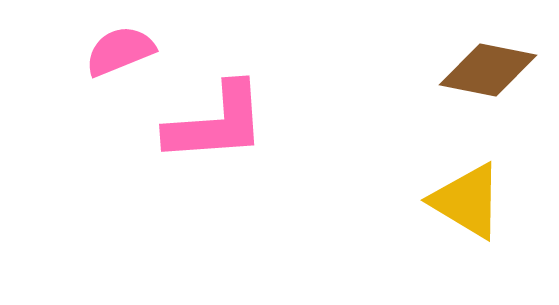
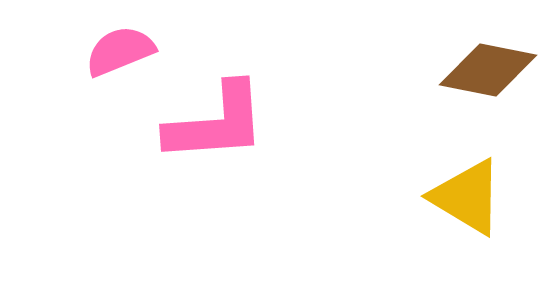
yellow triangle: moved 4 px up
